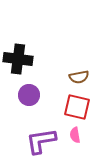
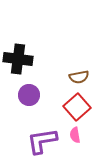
red square: rotated 36 degrees clockwise
purple L-shape: moved 1 px right
